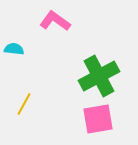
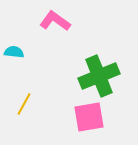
cyan semicircle: moved 3 px down
green cross: rotated 6 degrees clockwise
pink square: moved 9 px left, 2 px up
